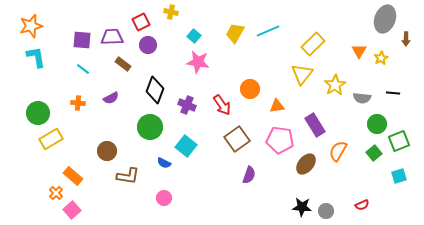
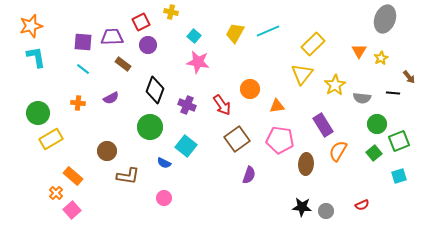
brown arrow at (406, 39): moved 3 px right, 38 px down; rotated 40 degrees counterclockwise
purple square at (82, 40): moved 1 px right, 2 px down
purple rectangle at (315, 125): moved 8 px right
brown ellipse at (306, 164): rotated 35 degrees counterclockwise
